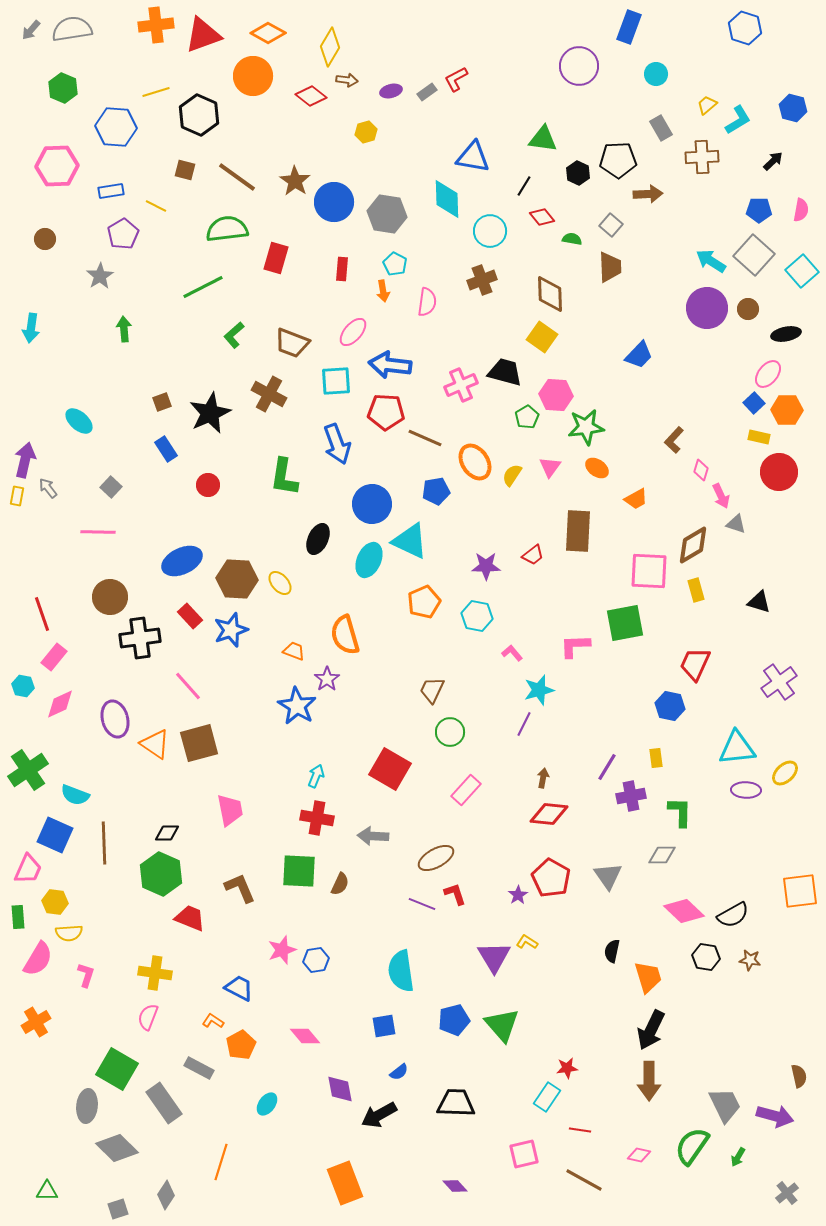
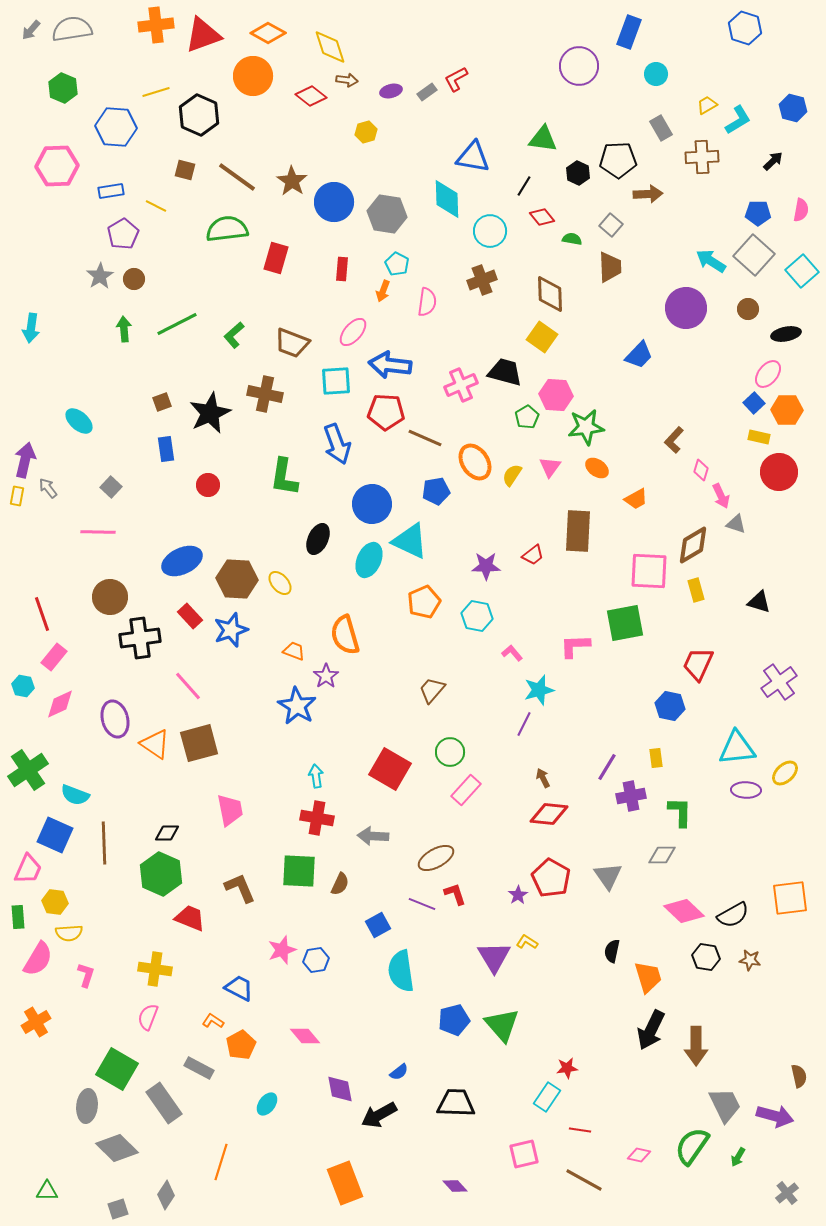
blue rectangle at (629, 27): moved 5 px down
yellow diamond at (330, 47): rotated 48 degrees counterclockwise
yellow trapezoid at (707, 105): rotated 10 degrees clockwise
brown star at (295, 181): moved 3 px left
blue pentagon at (759, 210): moved 1 px left, 3 px down
brown circle at (45, 239): moved 89 px right, 40 px down
cyan pentagon at (395, 264): moved 2 px right
green line at (203, 287): moved 26 px left, 37 px down
orange arrow at (383, 291): rotated 30 degrees clockwise
purple circle at (707, 308): moved 21 px left
brown cross at (269, 394): moved 4 px left; rotated 16 degrees counterclockwise
blue rectangle at (166, 449): rotated 25 degrees clockwise
red trapezoid at (695, 664): moved 3 px right
purple star at (327, 679): moved 1 px left, 3 px up
brown trapezoid at (432, 690): rotated 16 degrees clockwise
green circle at (450, 732): moved 20 px down
cyan arrow at (316, 776): rotated 30 degrees counterclockwise
brown arrow at (543, 778): rotated 36 degrees counterclockwise
orange square at (800, 891): moved 10 px left, 7 px down
yellow cross at (155, 973): moved 4 px up
blue square at (384, 1026): moved 6 px left, 101 px up; rotated 20 degrees counterclockwise
brown arrow at (649, 1081): moved 47 px right, 35 px up
